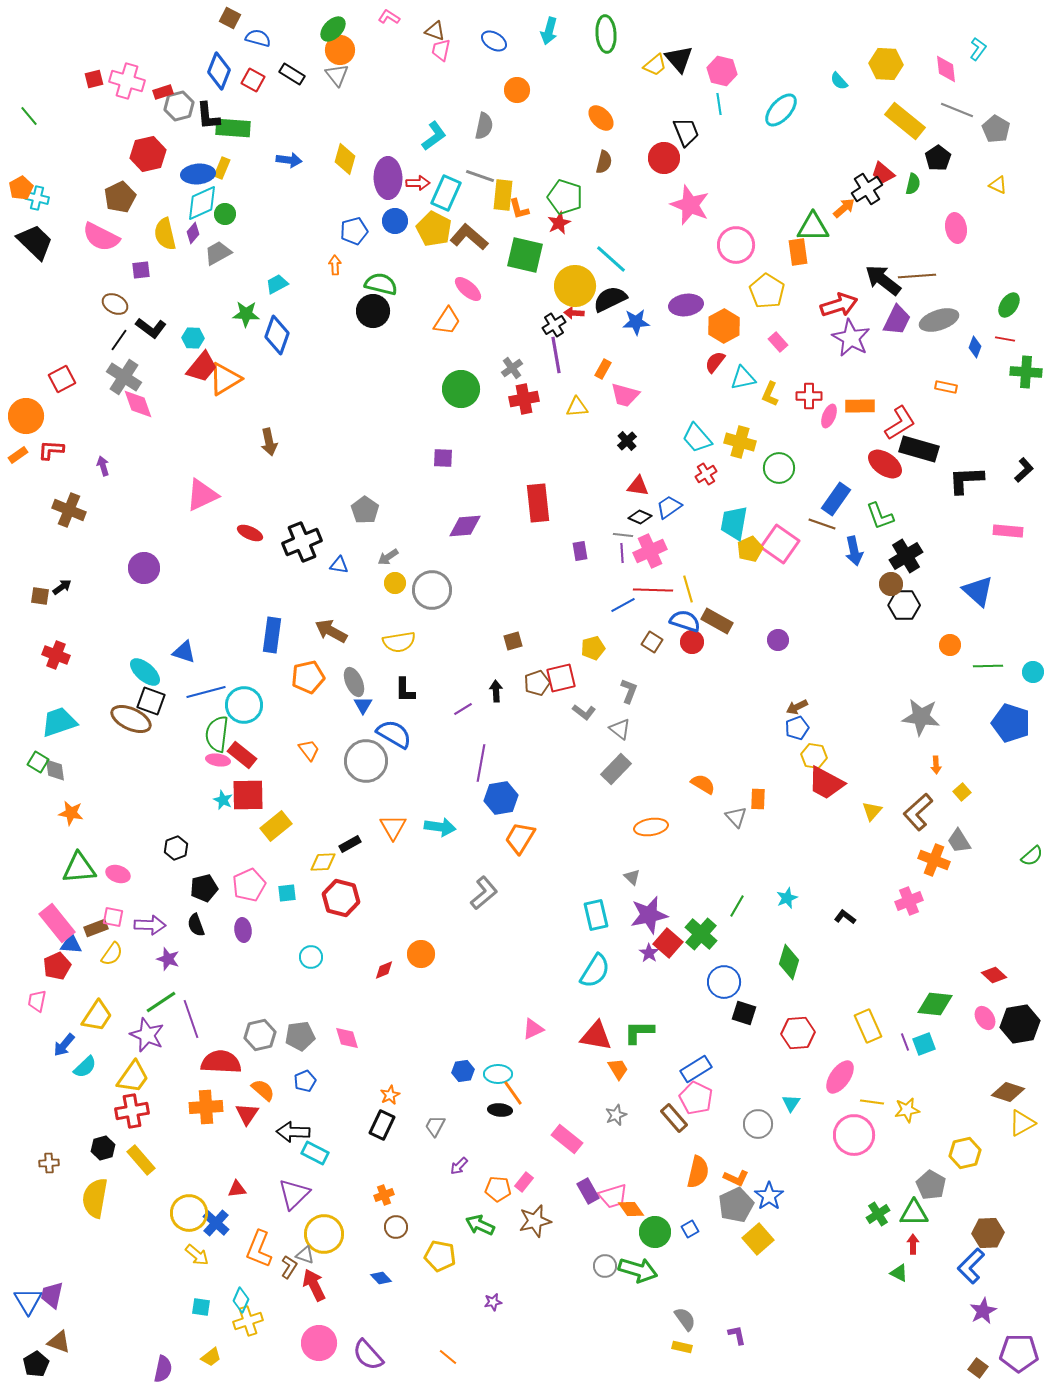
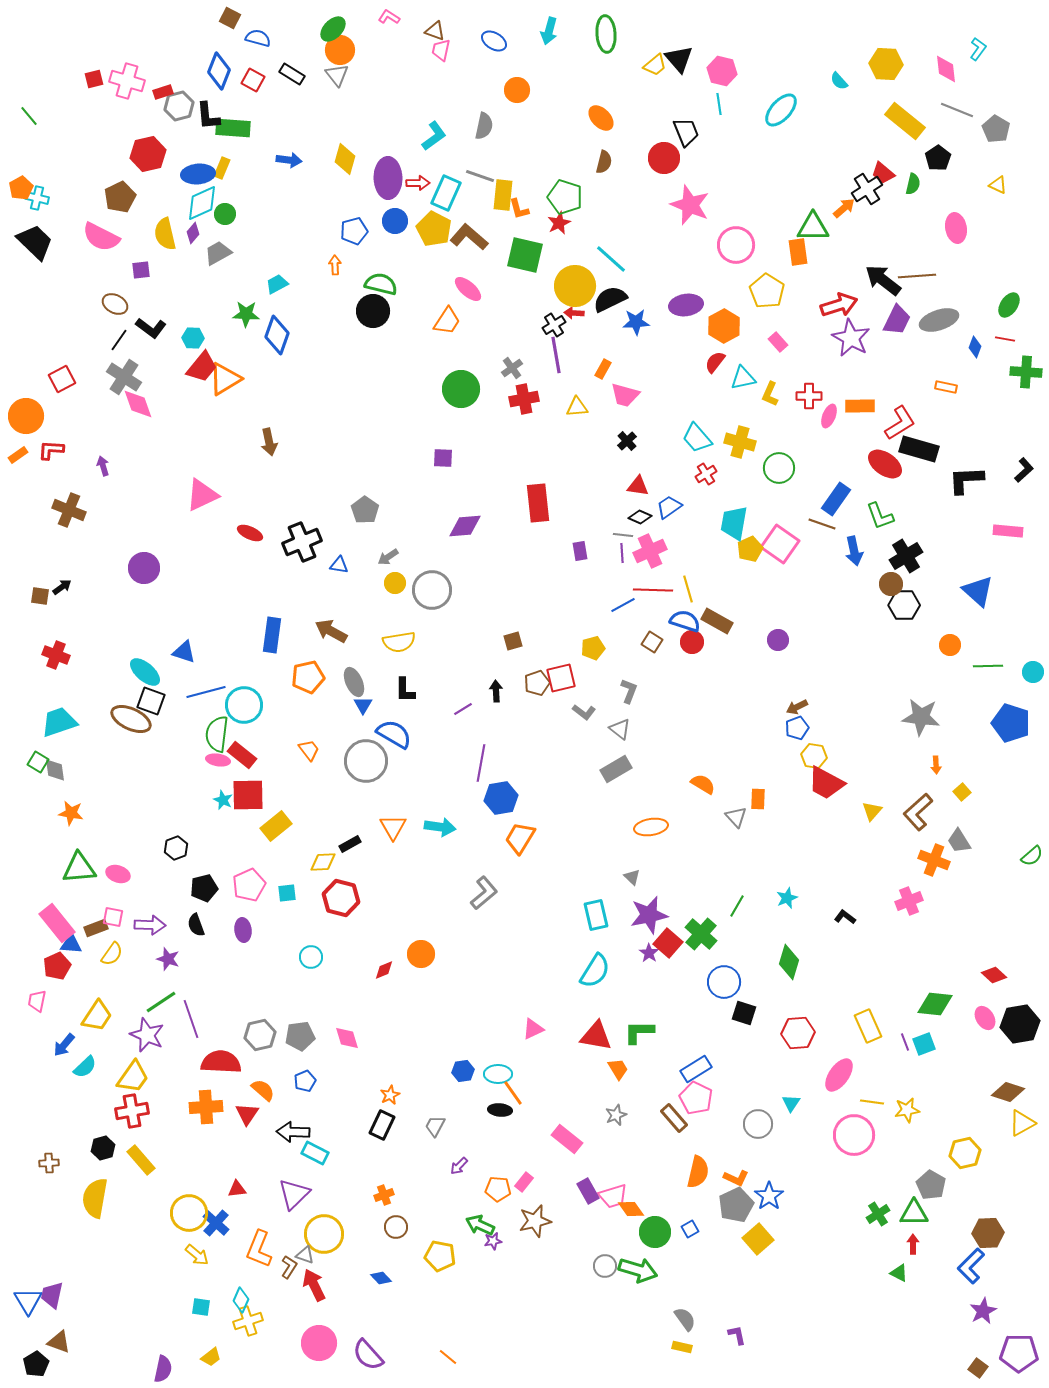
gray rectangle at (616, 769): rotated 16 degrees clockwise
pink ellipse at (840, 1077): moved 1 px left, 2 px up
purple star at (493, 1302): moved 61 px up
